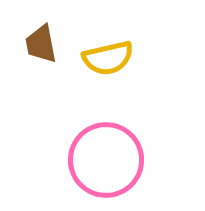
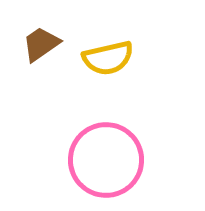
brown trapezoid: rotated 66 degrees clockwise
